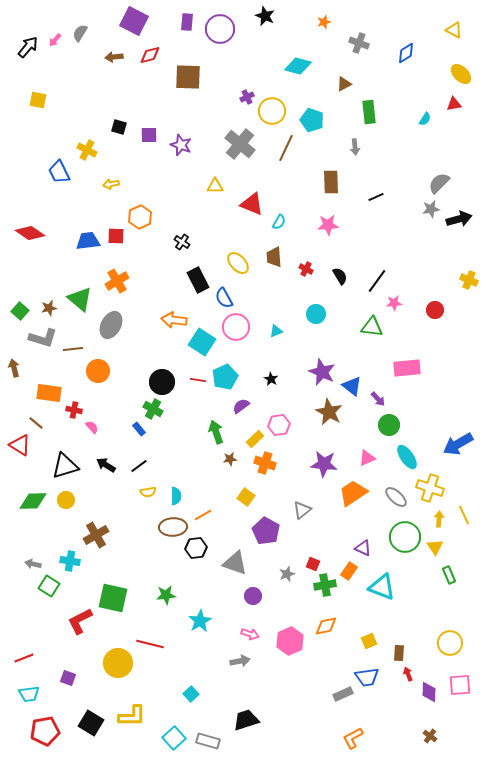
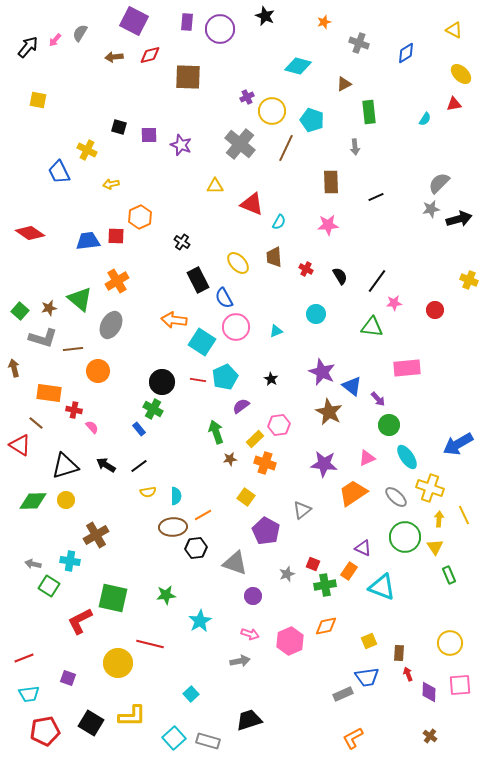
black trapezoid at (246, 720): moved 3 px right
